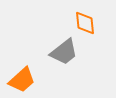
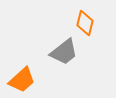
orange diamond: rotated 20 degrees clockwise
